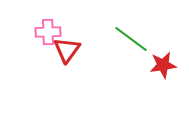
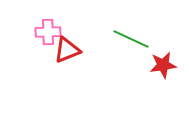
green line: rotated 12 degrees counterclockwise
red triangle: rotated 32 degrees clockwise
